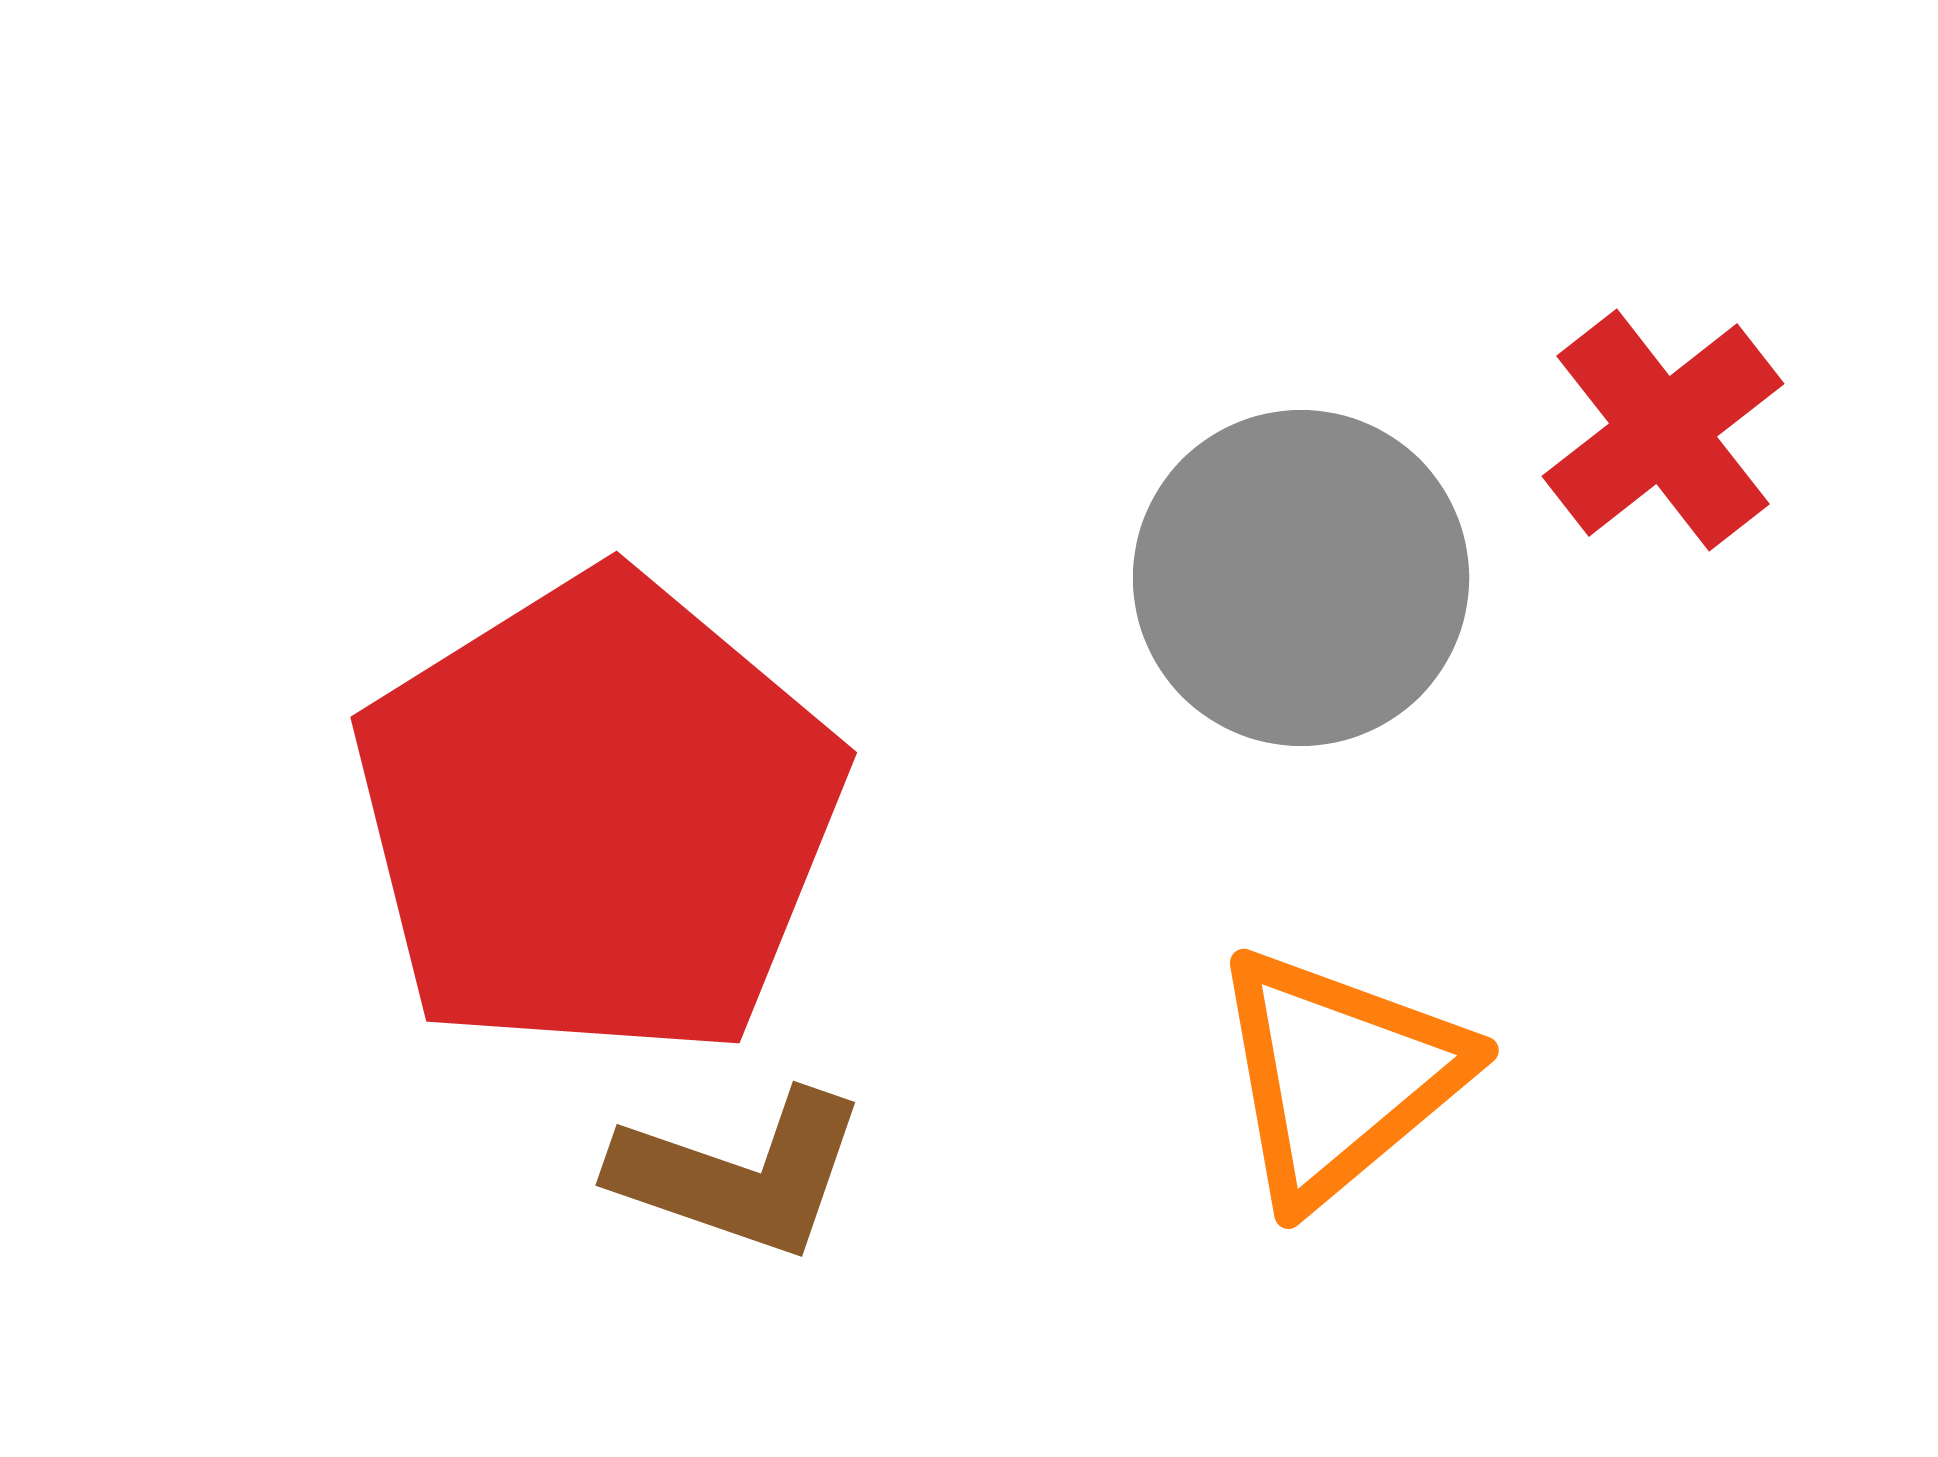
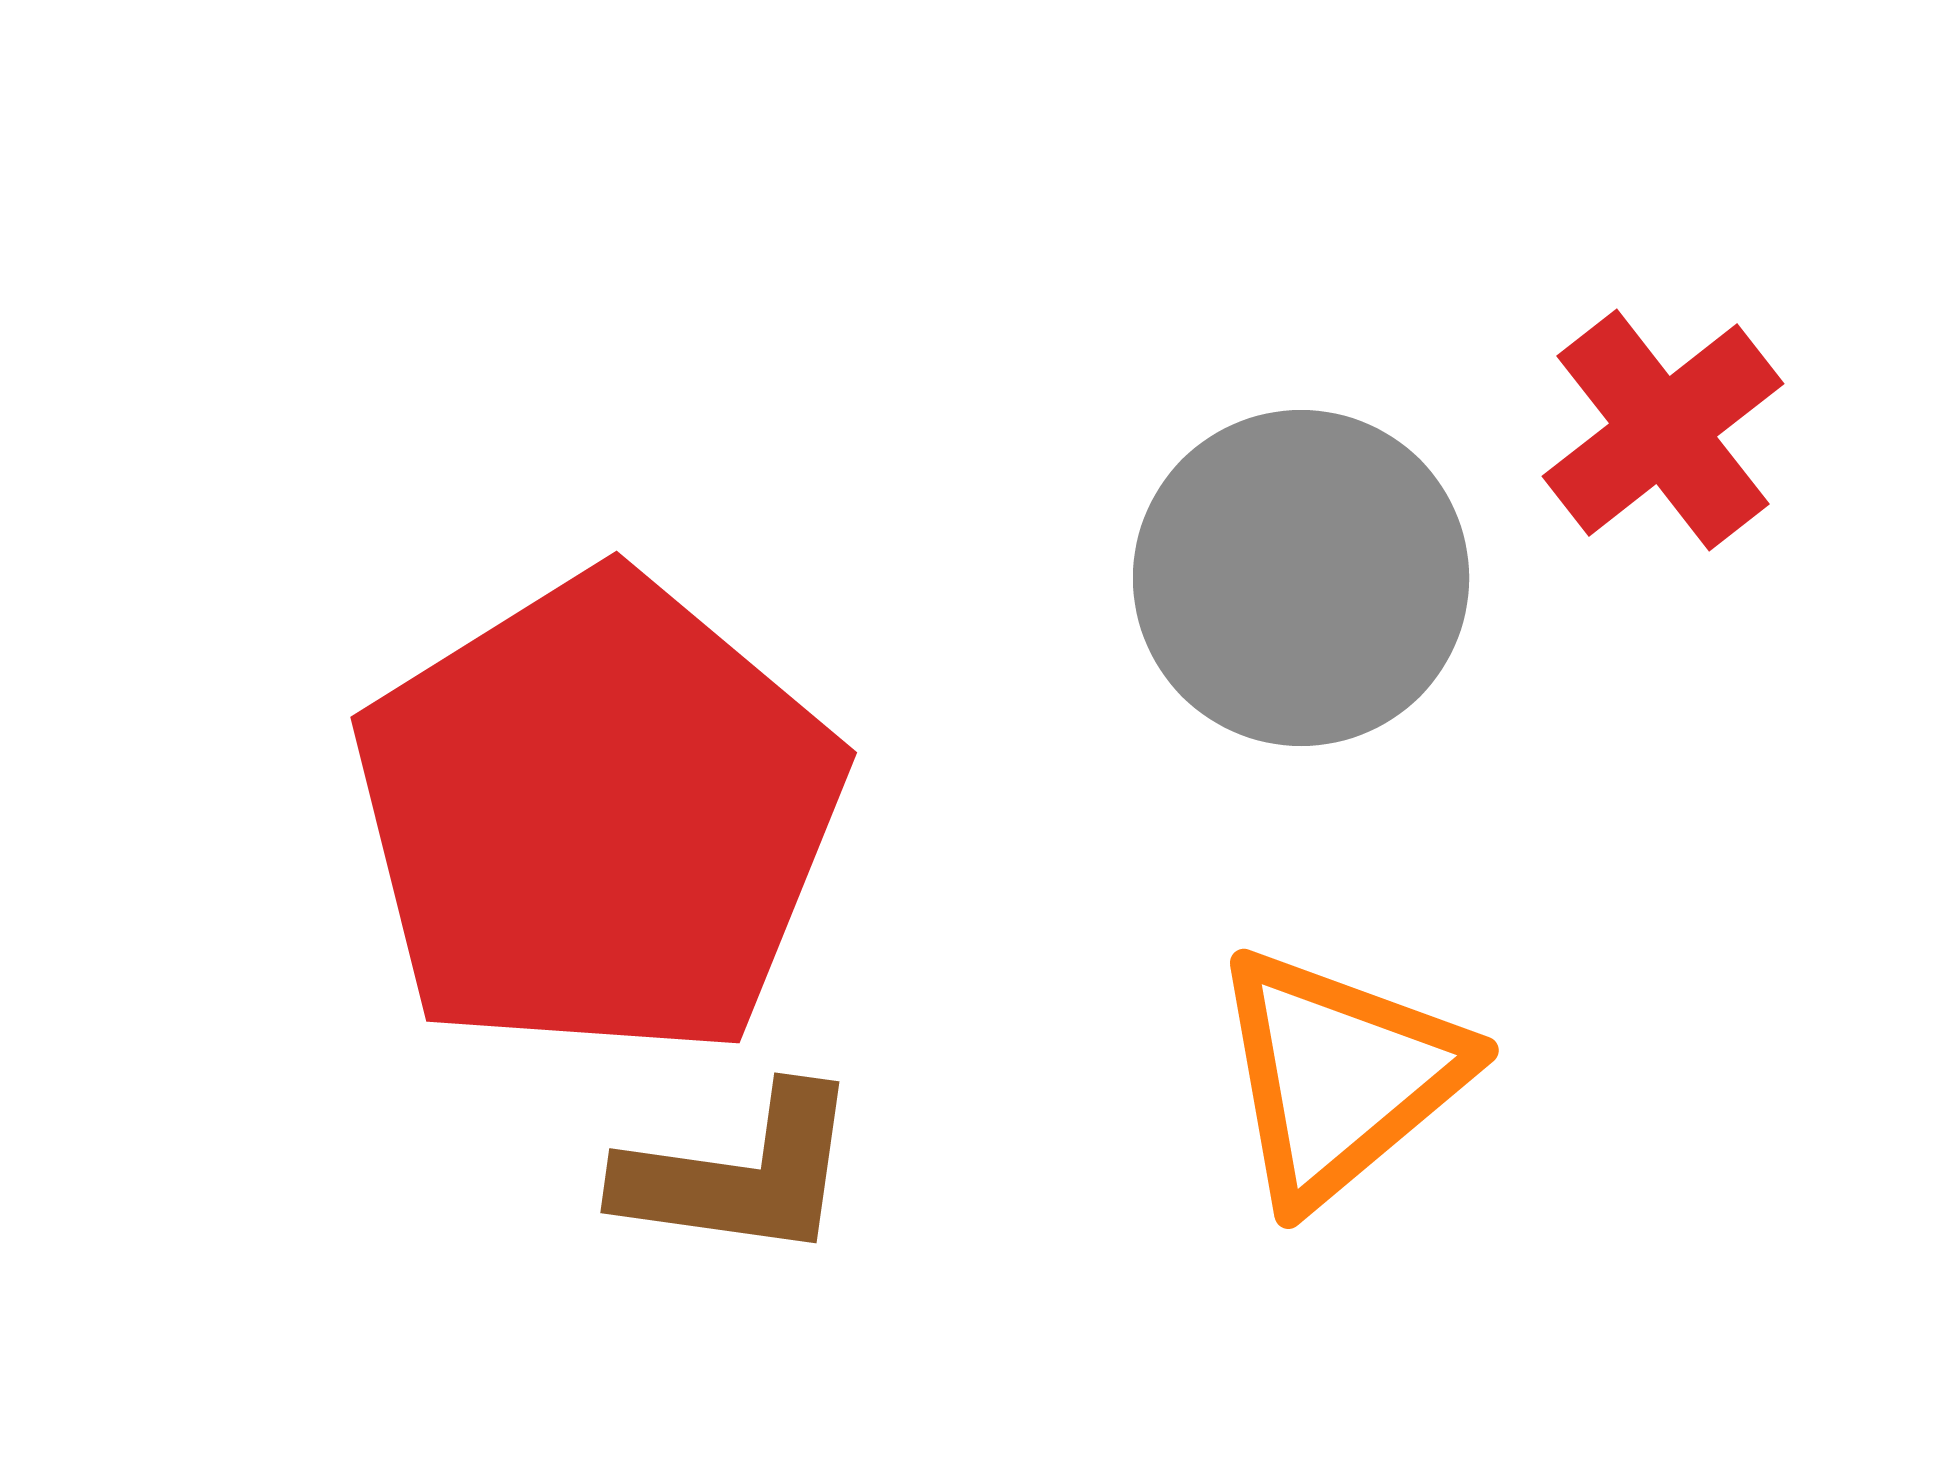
brown L-shape: rotated 11 degrees counterclockwise
